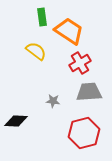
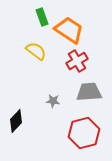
green rectangle: rotated 12 degrees counterclockwise
orange trapezoid: moved 1 px up
red cross: moved 3 px left, 2 px up
black diamond: rotated 50 degrees counterclockwise
